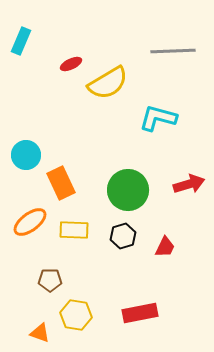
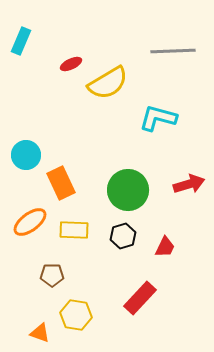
brown pentagon: moved 2 px right, 5 px up
red rectangle: moved 15 px up; rotated 36 degrees counterclockwise
